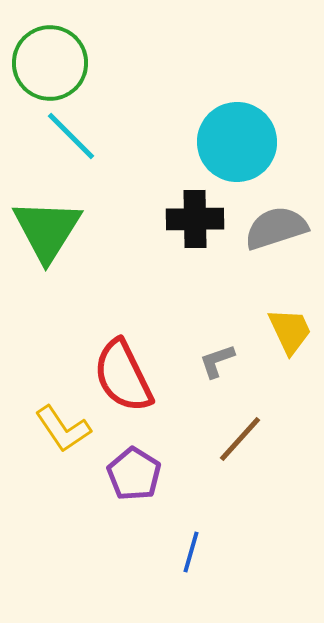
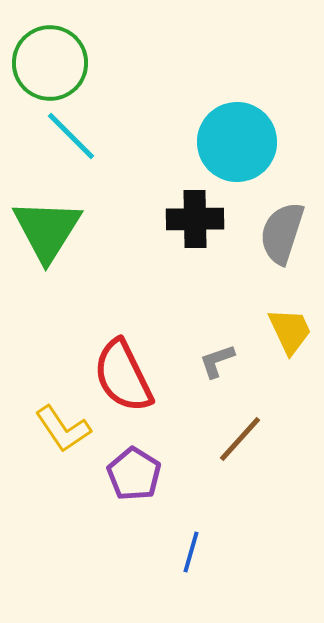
gray semicircle: moved 6 px right, 5 px down; rotated 54 degrees counterclockwise
